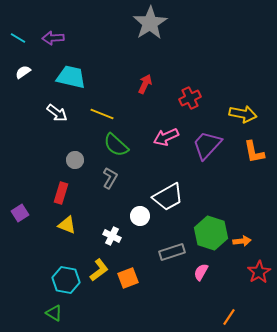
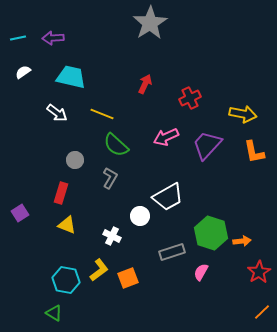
cyan line: rotated 42 degrees counterclockwise
orange line: moved 33 px right, 5 px up; rotated 12 degrees clockwise
